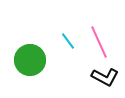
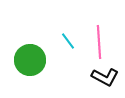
pink line: rotated 20 degrees clockwise
